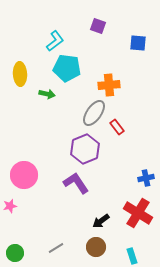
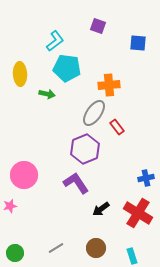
black arrow: moved 12 px up
brown circle: moved 1 px down
